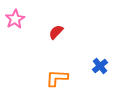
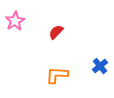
pink star: moved 2 px down
orange L-shape: moved 3 px up
